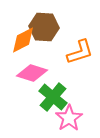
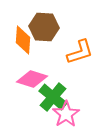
orange diamond: rotated 60 degrees counterclockwise
pink diamond: moved 6 px down
pink star: moved 3 px left, 4 px up
